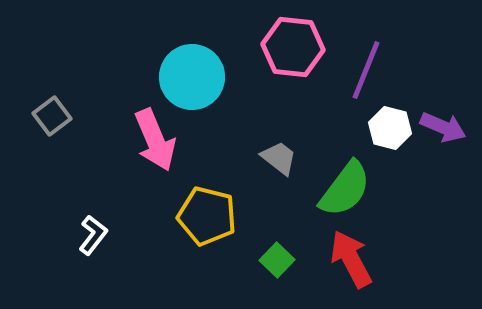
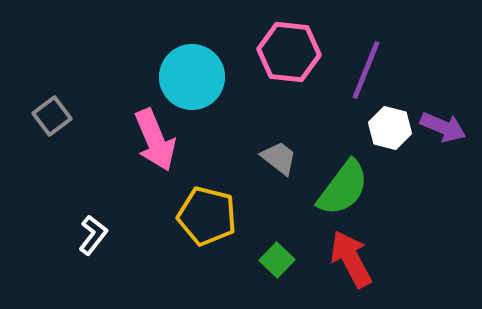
pink hexagon: moved 4 px left, 5 px down
green semicircle: moved 2 px left, 1 px up
